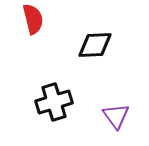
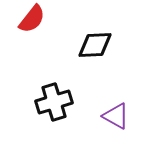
red semicircle: moved 1 px left; rotated 52 degrees clockwise
purple triangle: rotated 24 degrees counterclockwise
